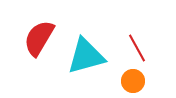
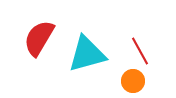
red line: moved 3 px right, 3 px down
cyan triangle: moved 1 px right, 2 px up
